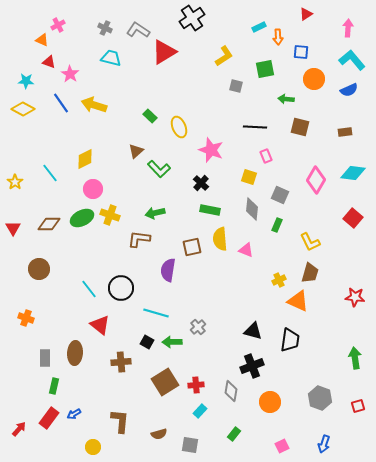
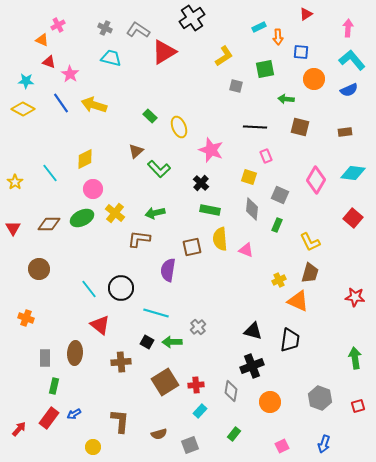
yellow cross at (110, 215): moved 5 px right, 2 px up; rotated 18 degrees clockwise
gray square at (190, 445): rotated 30 degrees counterclockwise
